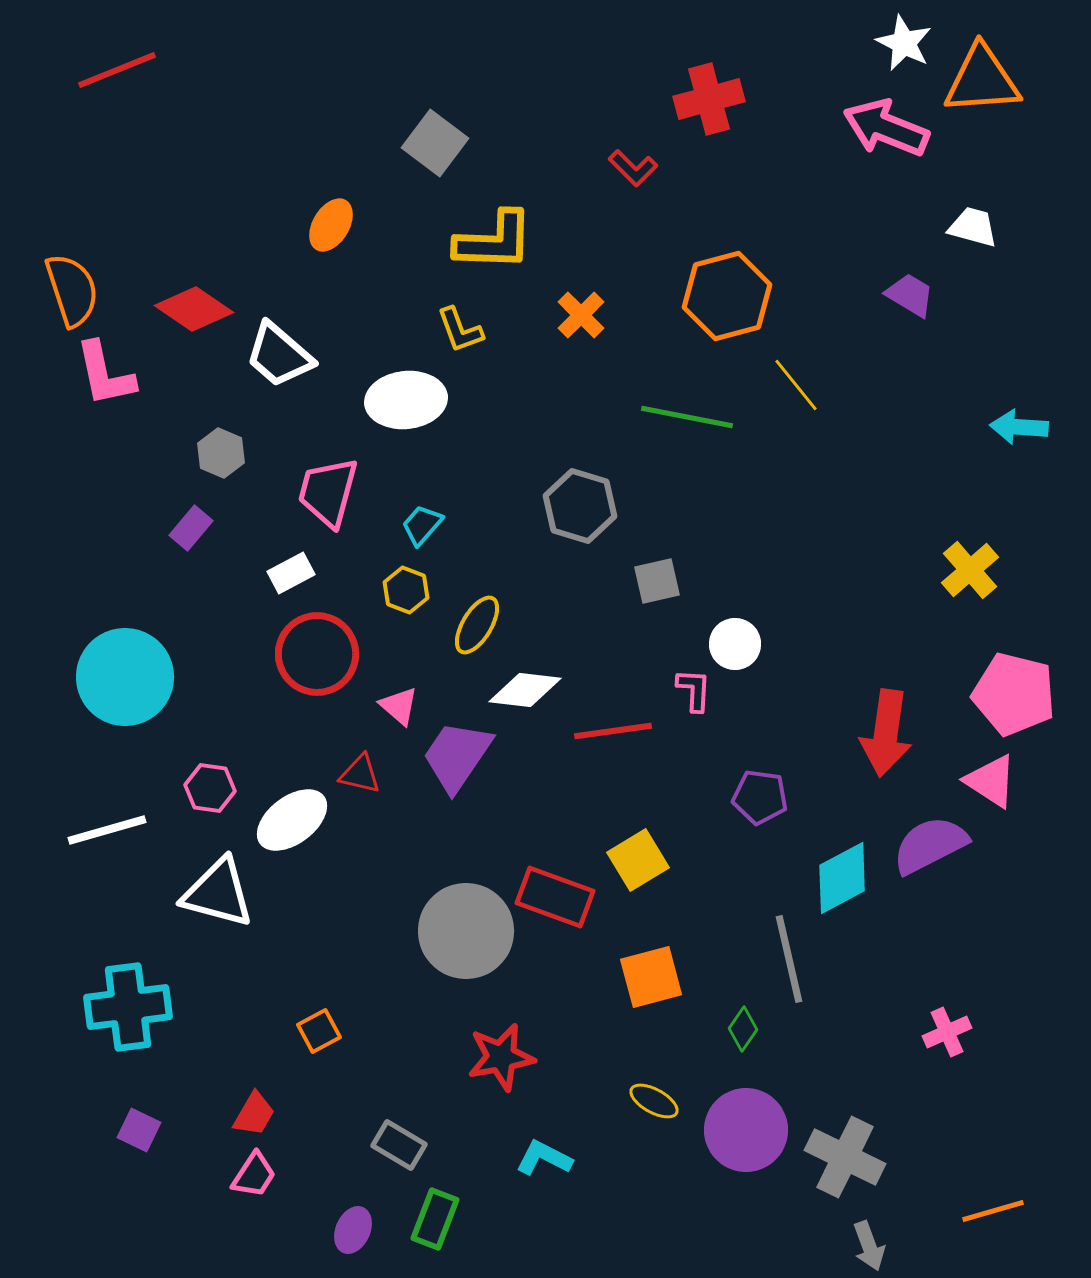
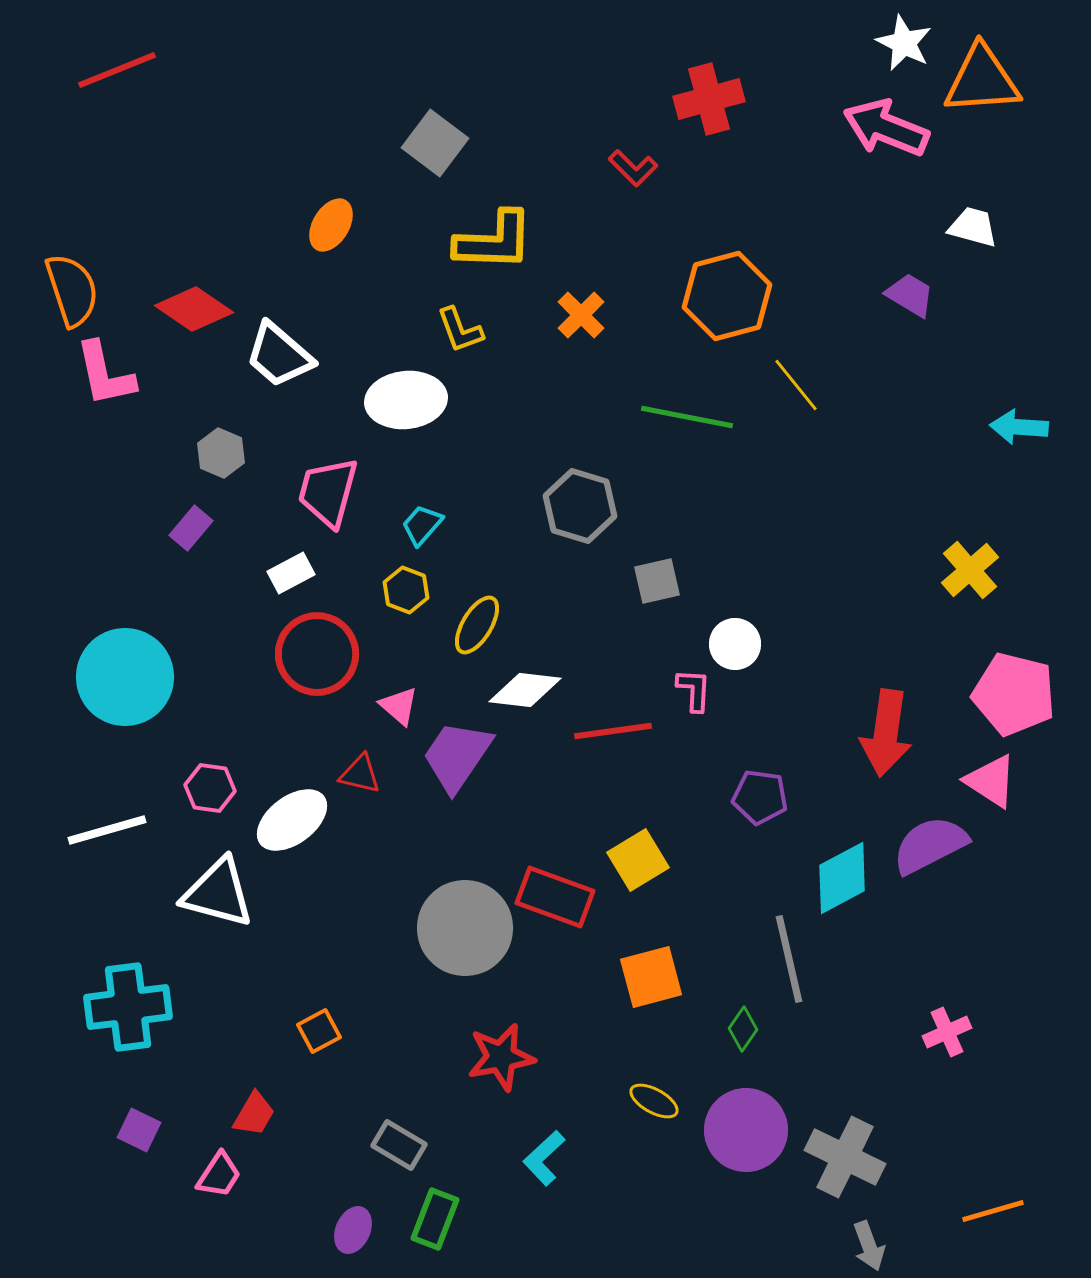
gray circle at (466, 931): moved 1 px left, 3 px up
cyan L-shape at (544, 1158): rotated 70 degrees counterclockwise
pink trapezoid at (254, 1175): moved 35 px left
